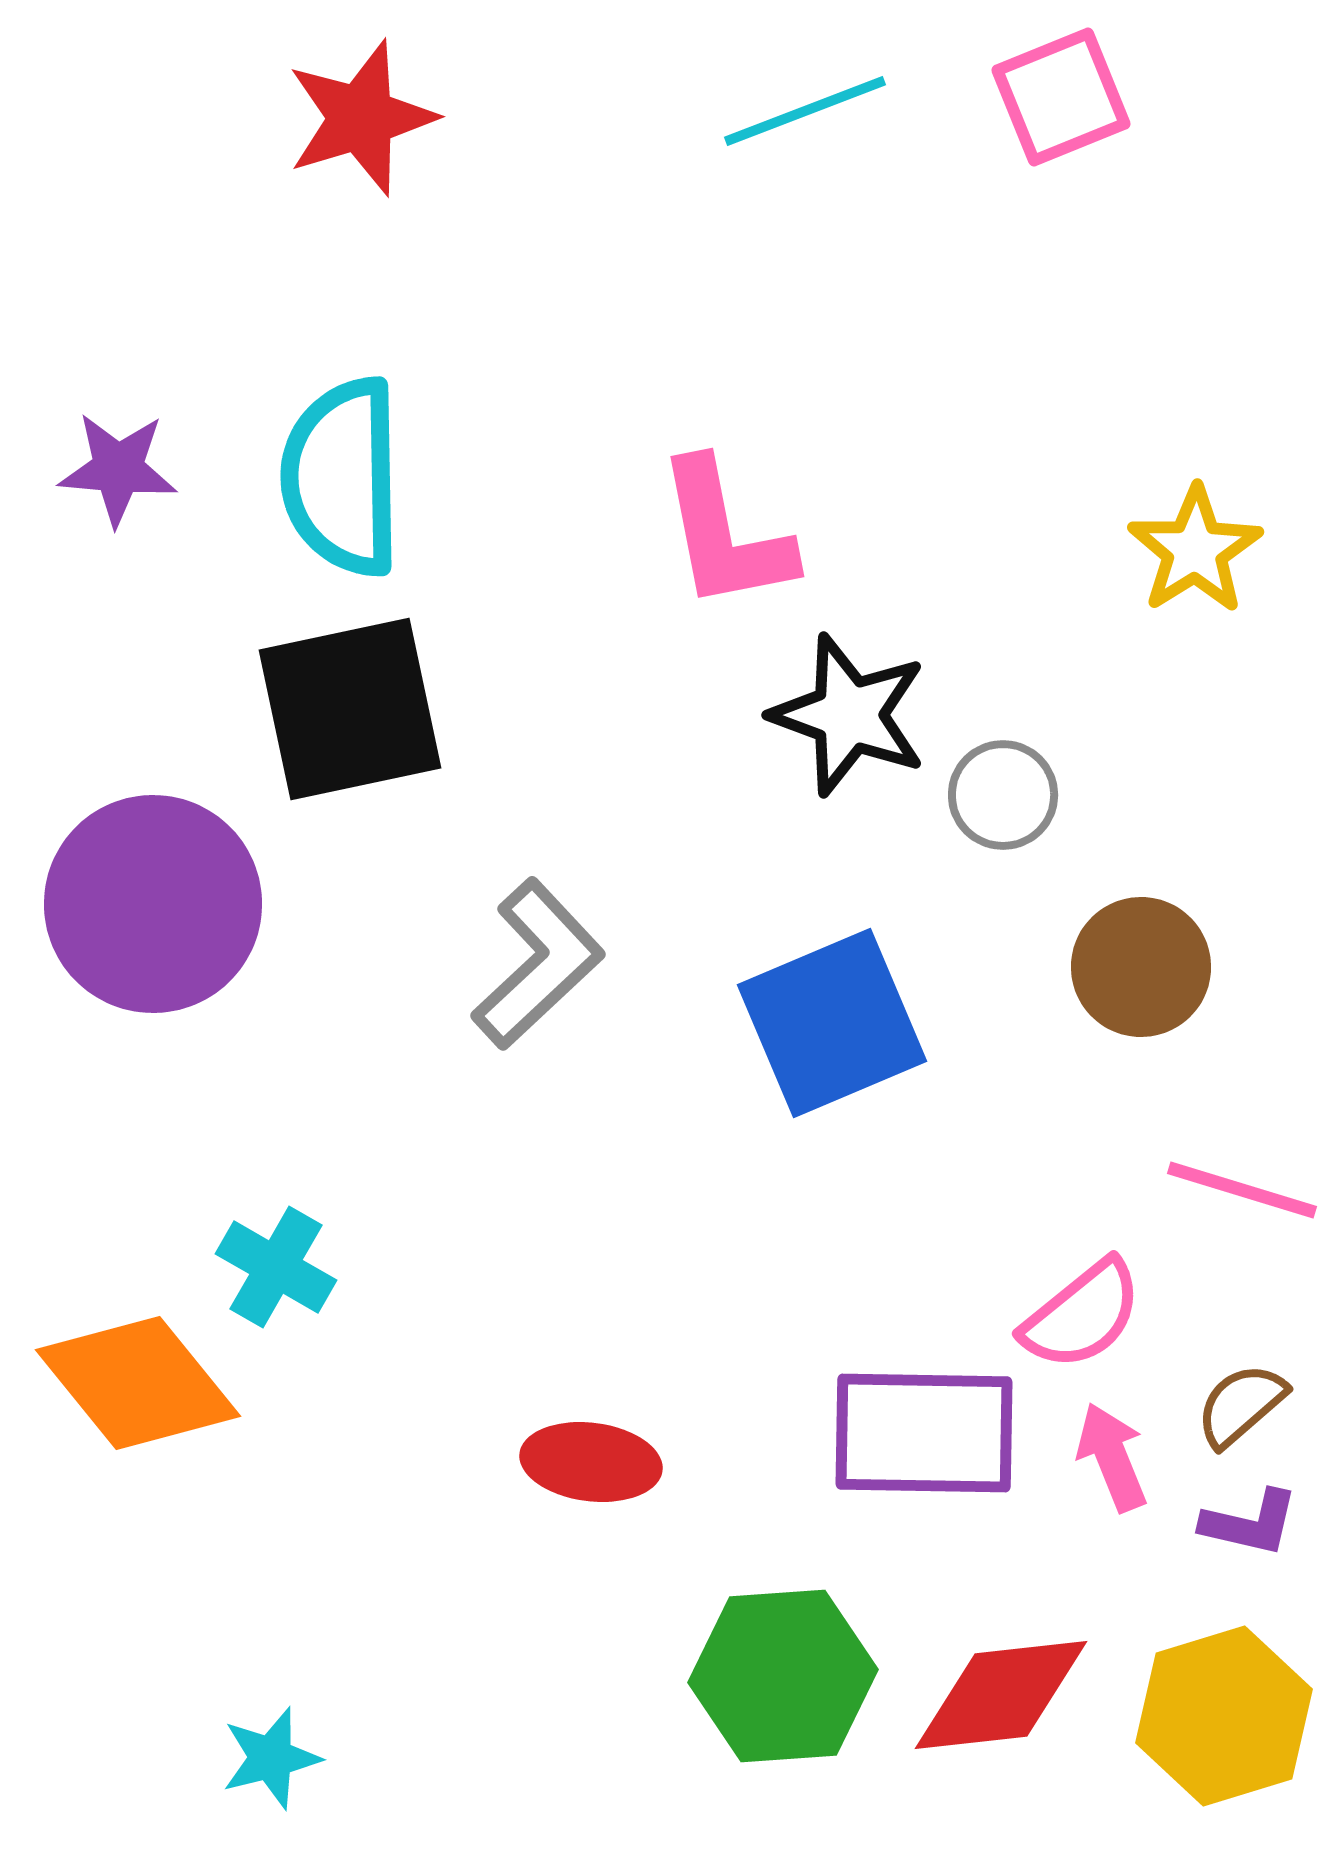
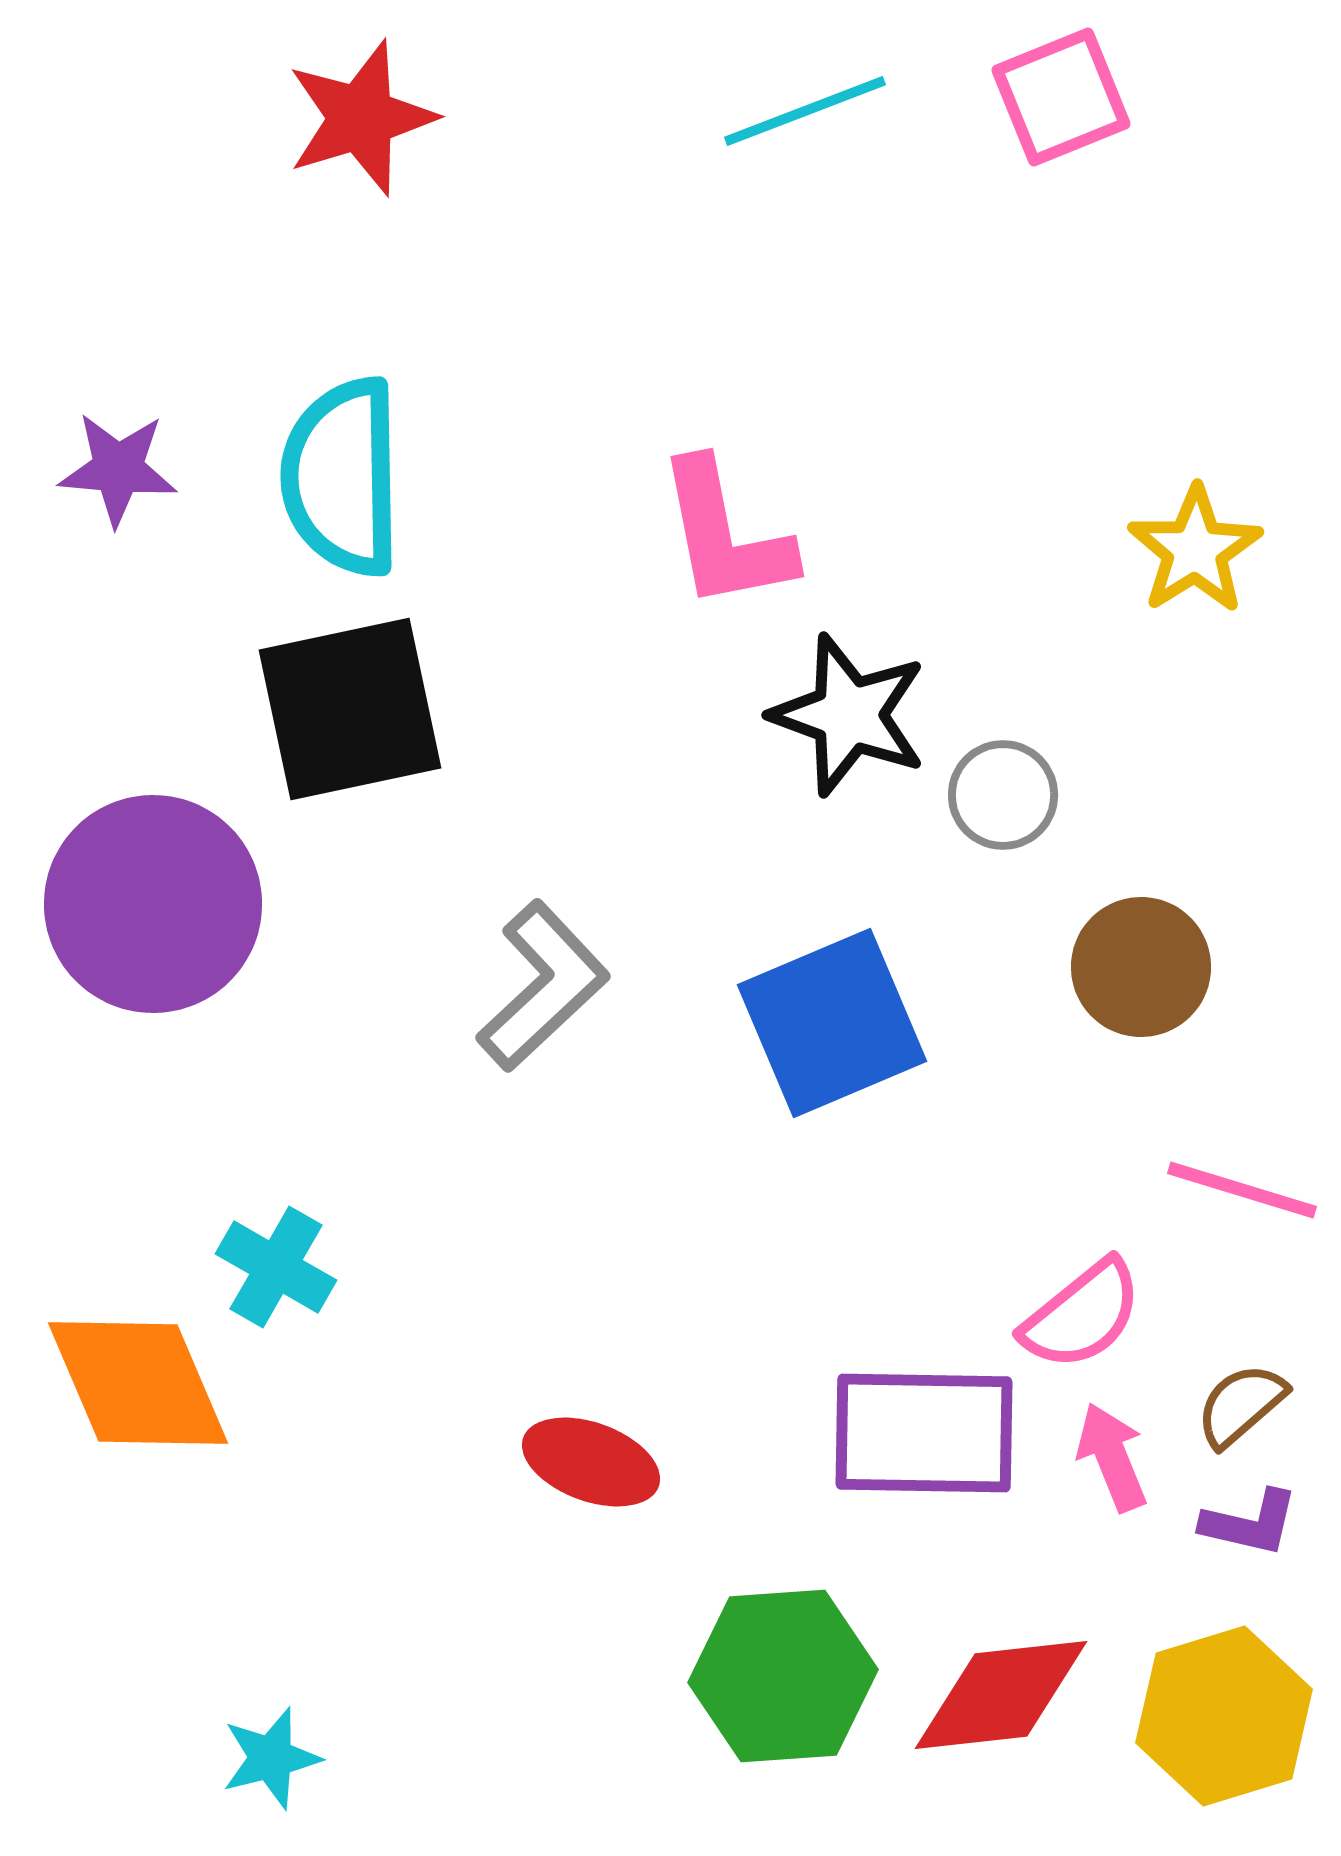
gray L-shape: moved 5 px right, 22 px down
orange diamond: rotated 16 degrees clockwise
red ellipse: rotated 13 degrees clockwise
